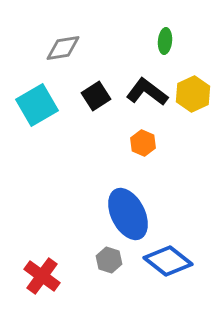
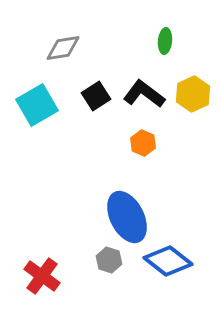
black L-shape: moved 3 px left, 2 px down
blue ellipse: moved 1 px left, 3 px down
